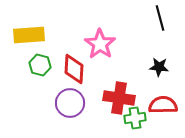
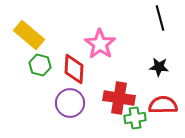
yellow rectangle: rotated 44 degrees clockwise
